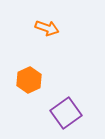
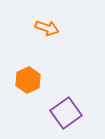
orange hexagon: moved 1 px left
